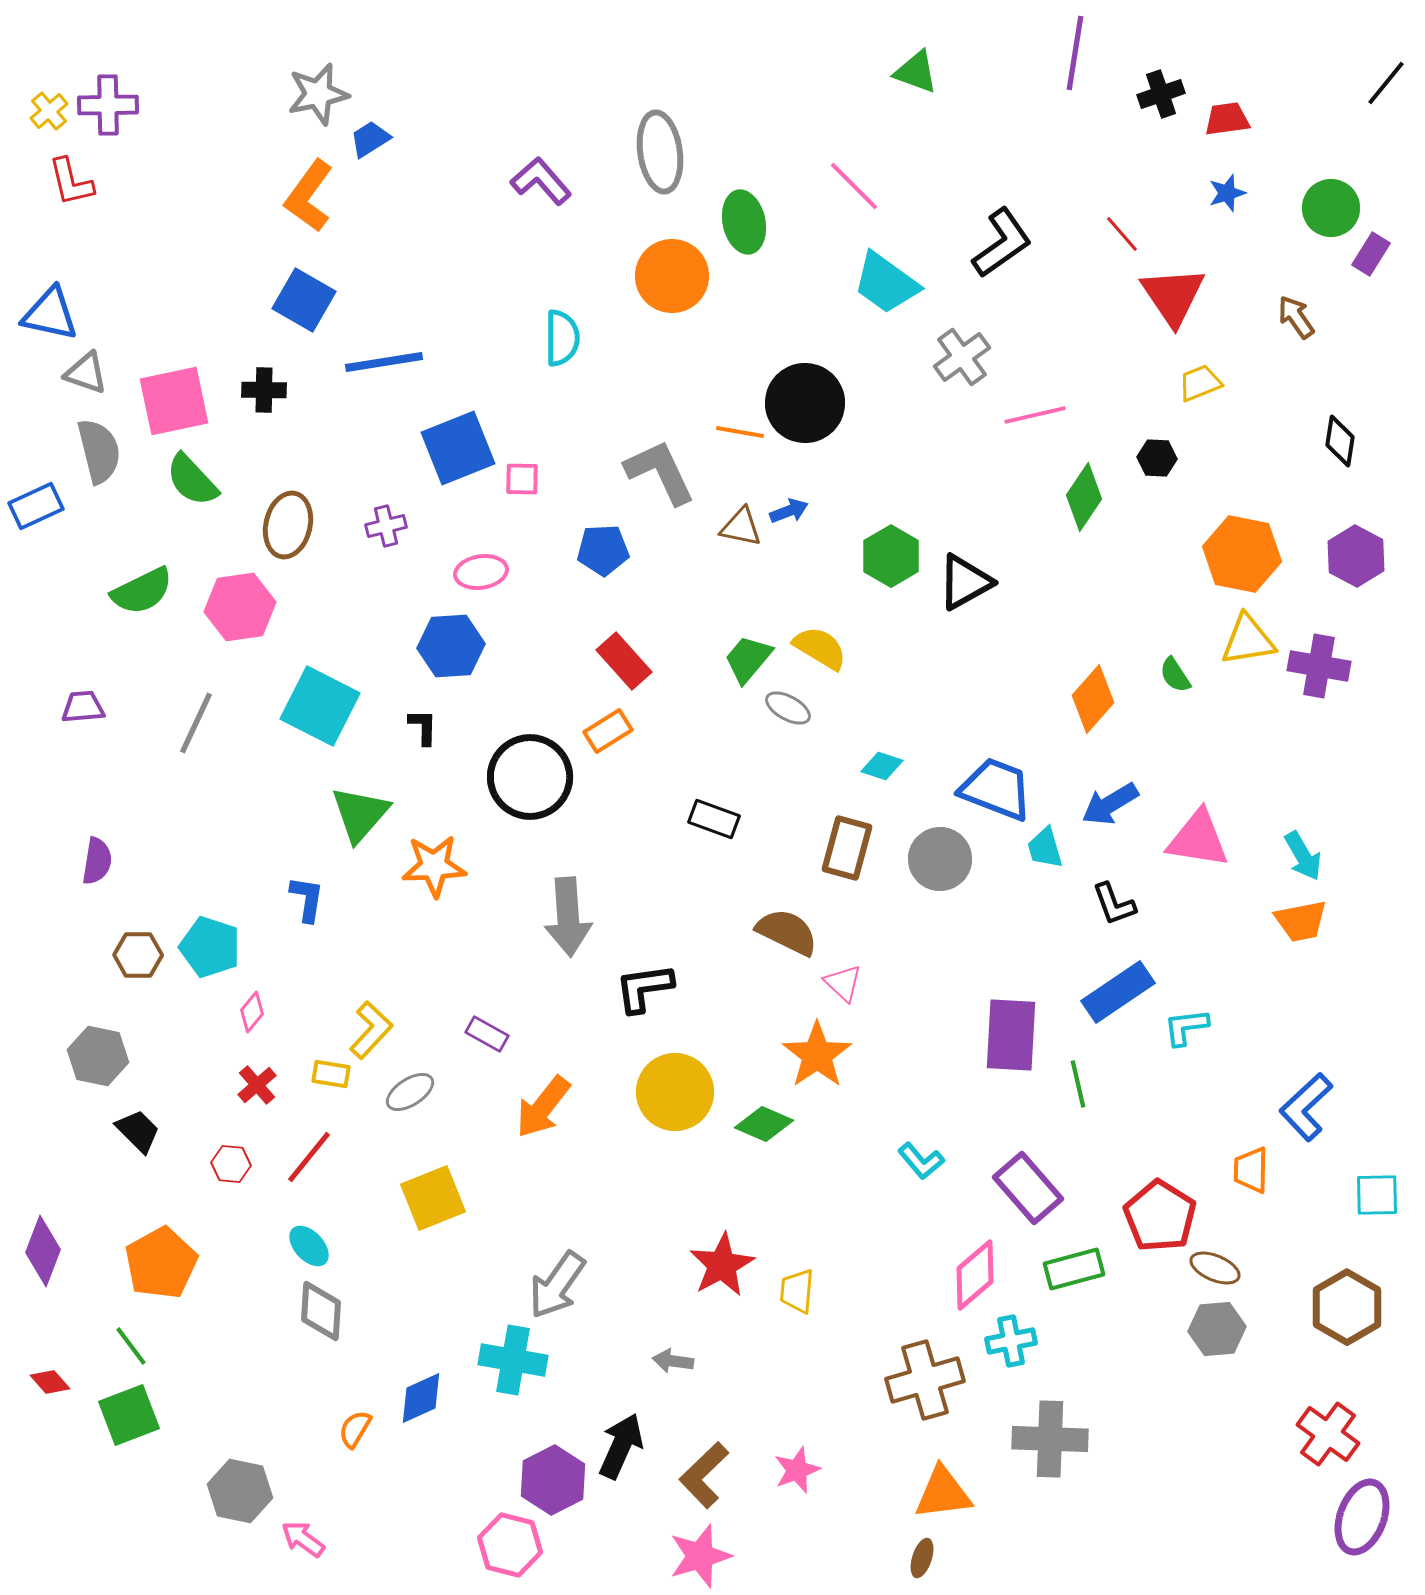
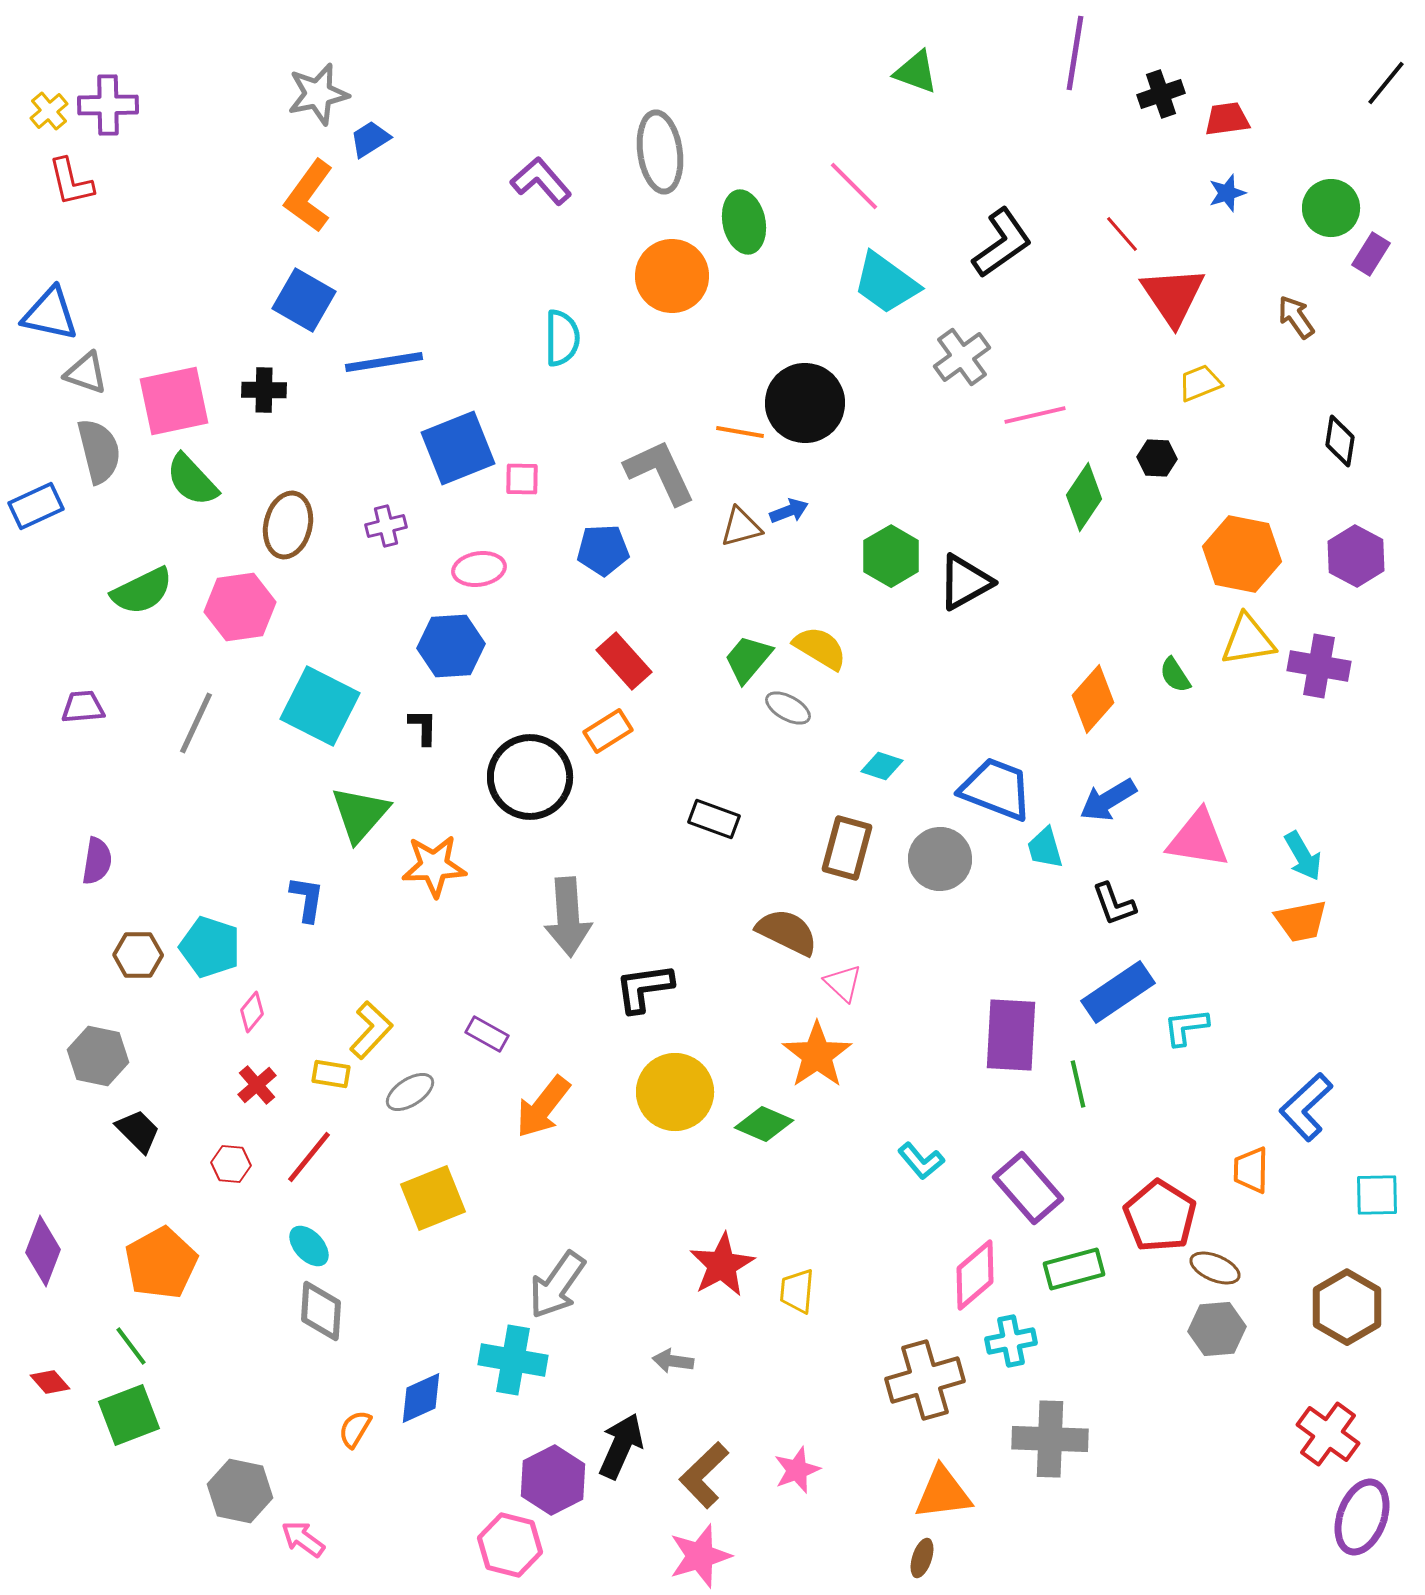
brown triangle at (741, 527): rotated 27 degrees counterclockwise
pink ellipse at (481, 572): moved 2 px left, 3 px up
blue arrow at (1110, 804): moved 2 px left, 4 px up
